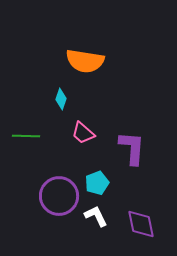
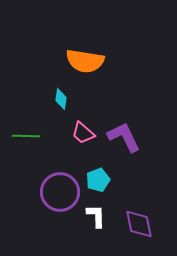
cyan diamond: rotated 10 degrees counterclockwise
purple L-shape: moved 8 px left, 11 px up; rotated 30 degrees counterclockwise
cyan pentagon: moved 1 px right, 3 px up
purple circle: moved 1 px right, 4 px up
white L-shape: rotated 25 degrees clockwise
purple diamond: moved 2 px left
